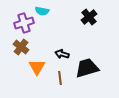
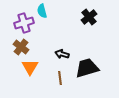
cyan semicircle: rotated 64 degrees clockwise
orange triangle: moved 7 px left
